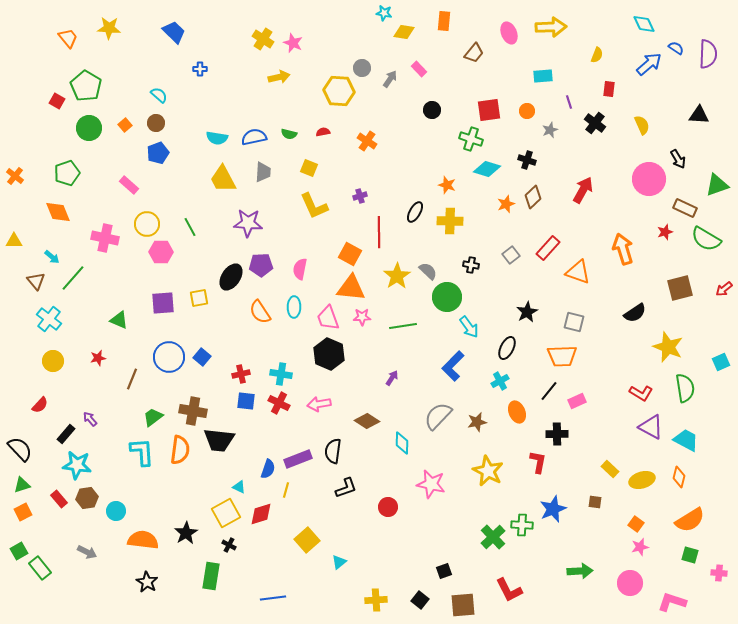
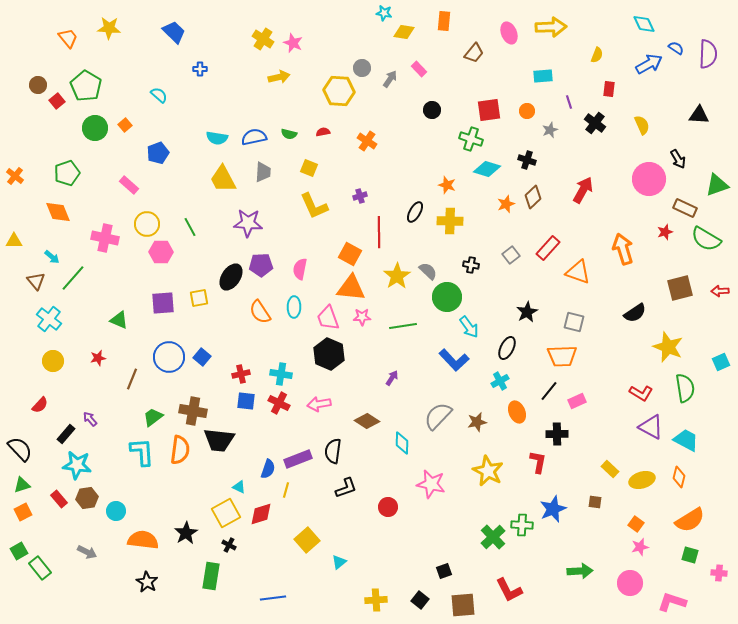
blue arrow at (649, 64): rotated 12 degrees clockwise
red square at (57, 101): rotated 21 degrees clockwise
brown circle at (156, 123): moved 118 px left, 38 px up
green circle at (89, 128): moved 6 px right
red arrow at (724, 289): moved 4 px left, 2 px down; rotated 36 degrees clockwise
blue L-shape at (453, 366): moved 1 px right, 6 px up; rotated 88 degrees counterclockwise
